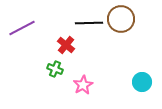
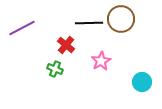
pink star: moved 18 px right, 24 px up
